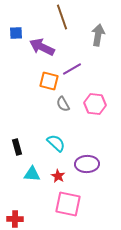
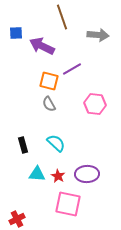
gray arrow: rotated 85 degrees clockwise
purple arrow: moved 1 px up
gray semicircle: moved 14 px left
black rectangle: moved 6 px right, 2 px up
purple ellipse: moved 10 px down
cyan triangle: moved 5 px right
red cross: moved 2 px right; rotated 28 degrees counterclockwise
